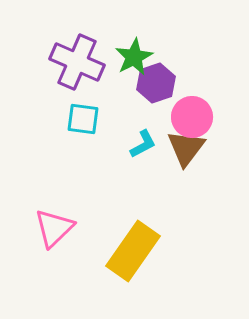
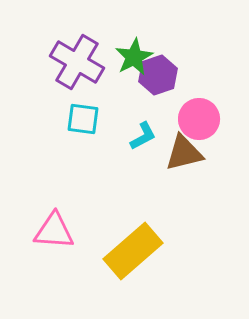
purple cross: rotated 6 degrees clockwise
purple hexagon: moved 2 px right, 8 px up
pink circle: moved 7 px right, 2 px down
cyan L-shape: moved 8 px up
brown triangle: moved 2 px left, 5 px down; rotated 39 degrees clockwise
pink triangle: moved 3 px down; rotated 48 degrees clockwise
yellow rectangle: rotated 14 degrees clockwise
